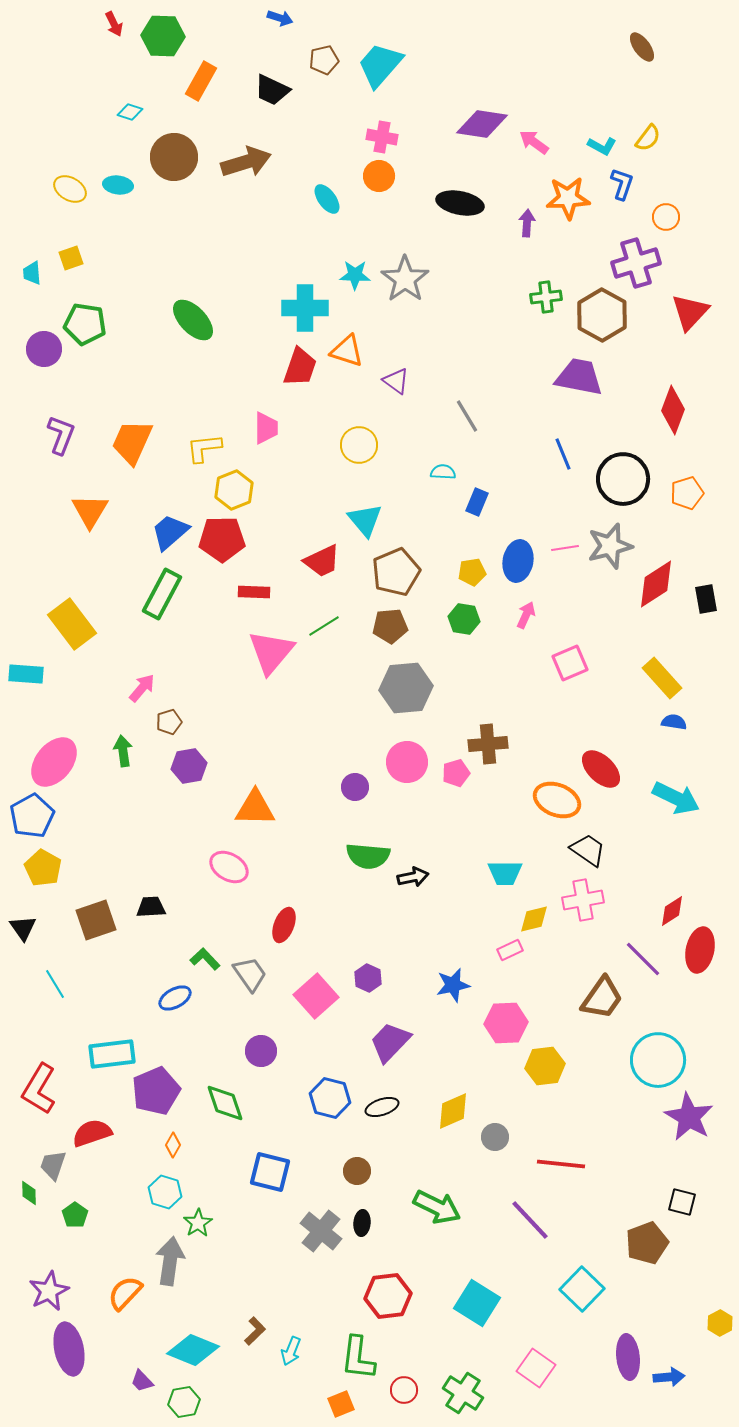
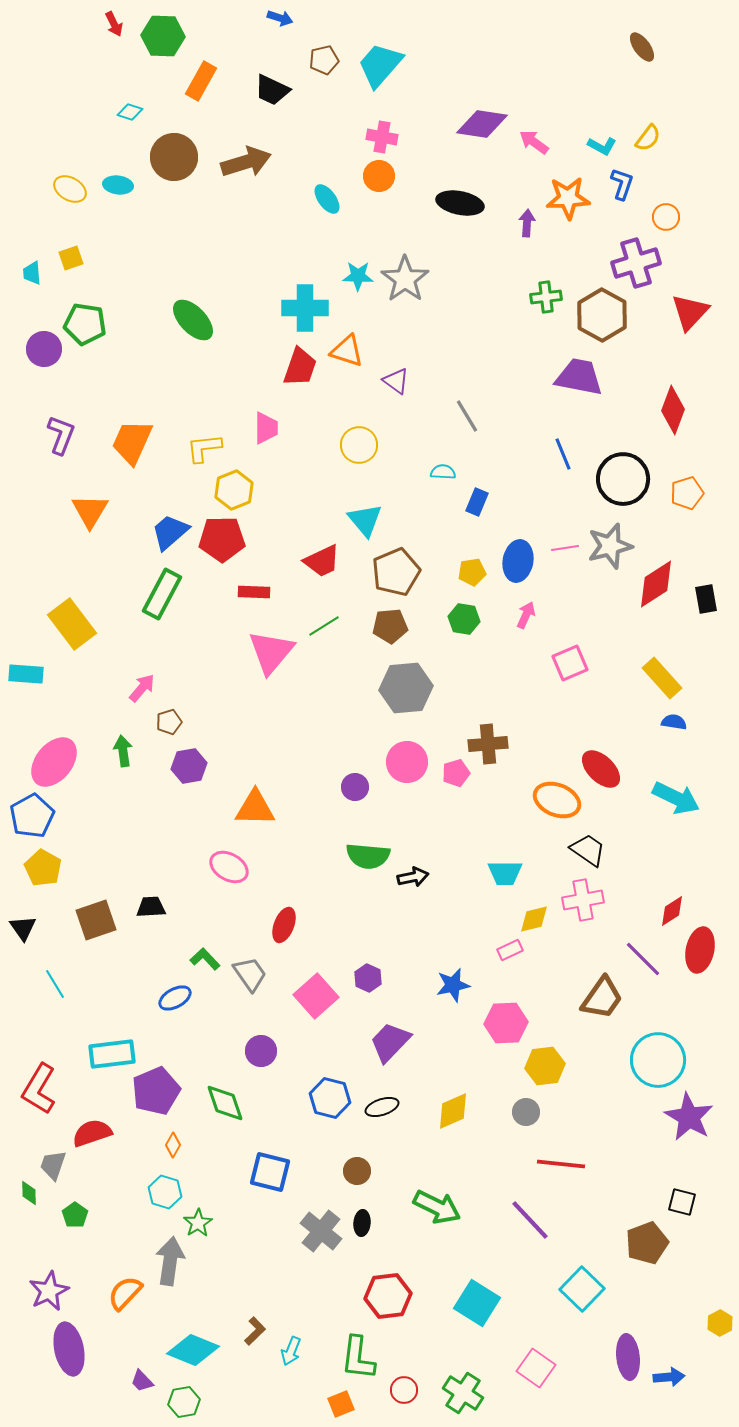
cyan star at (355, 275): moved 3 px right, 1 px down
gray circle at (495, 1137): moved 31 px right, 25 px up
